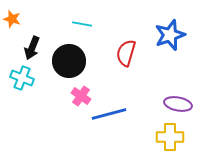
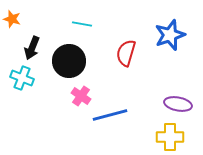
blue line: moved 1 px right, 1 px down
